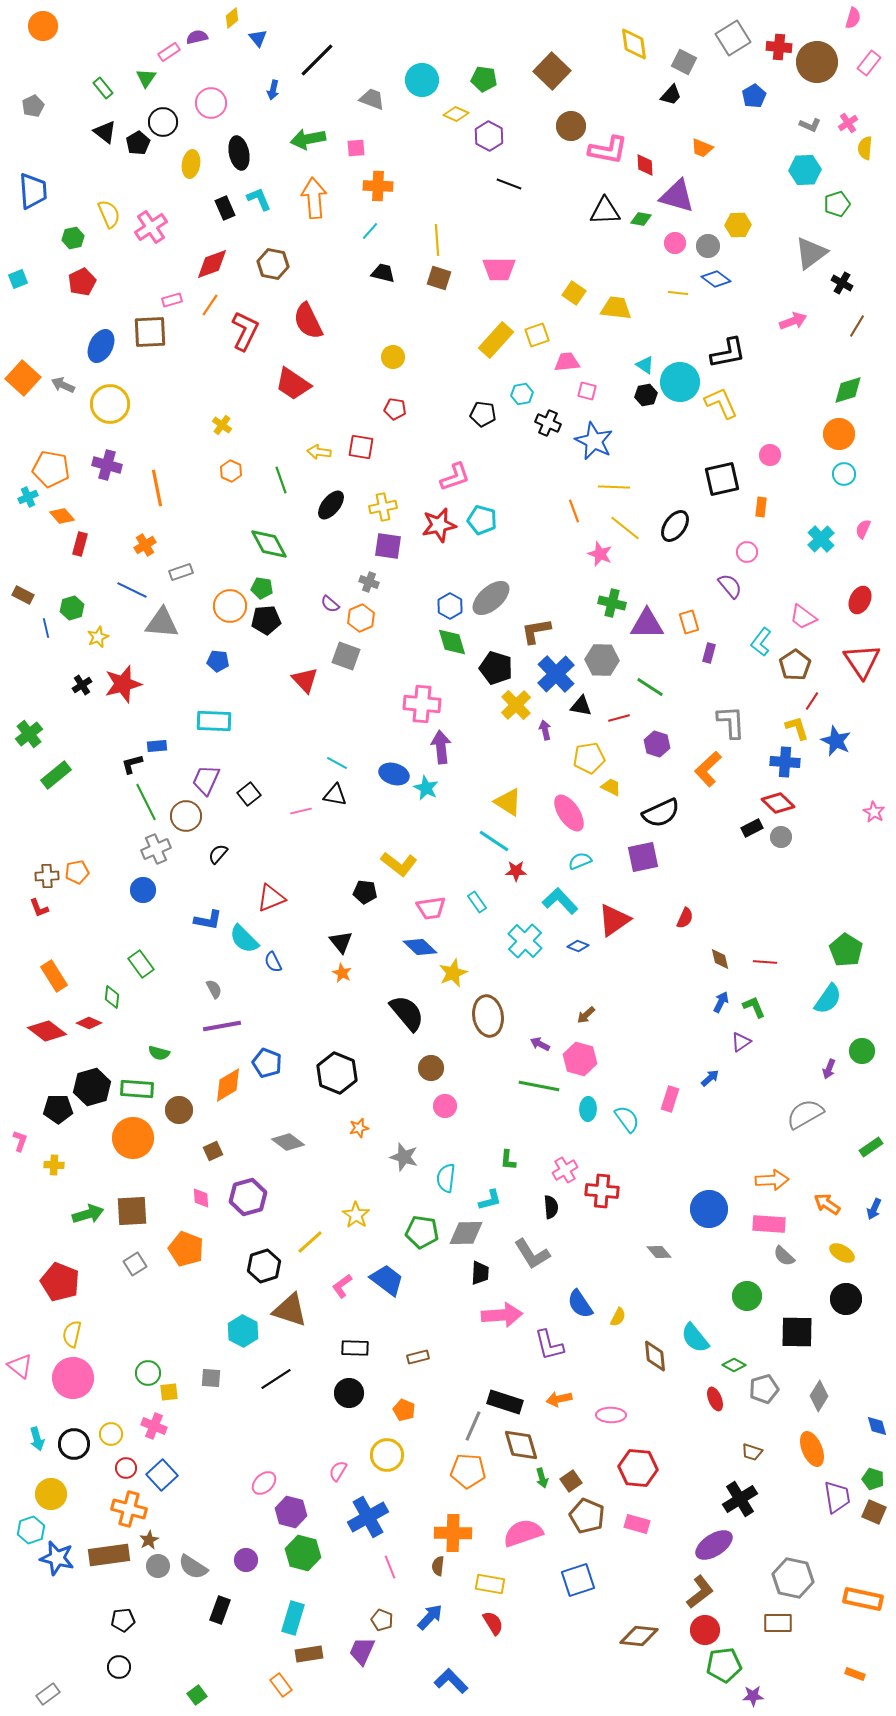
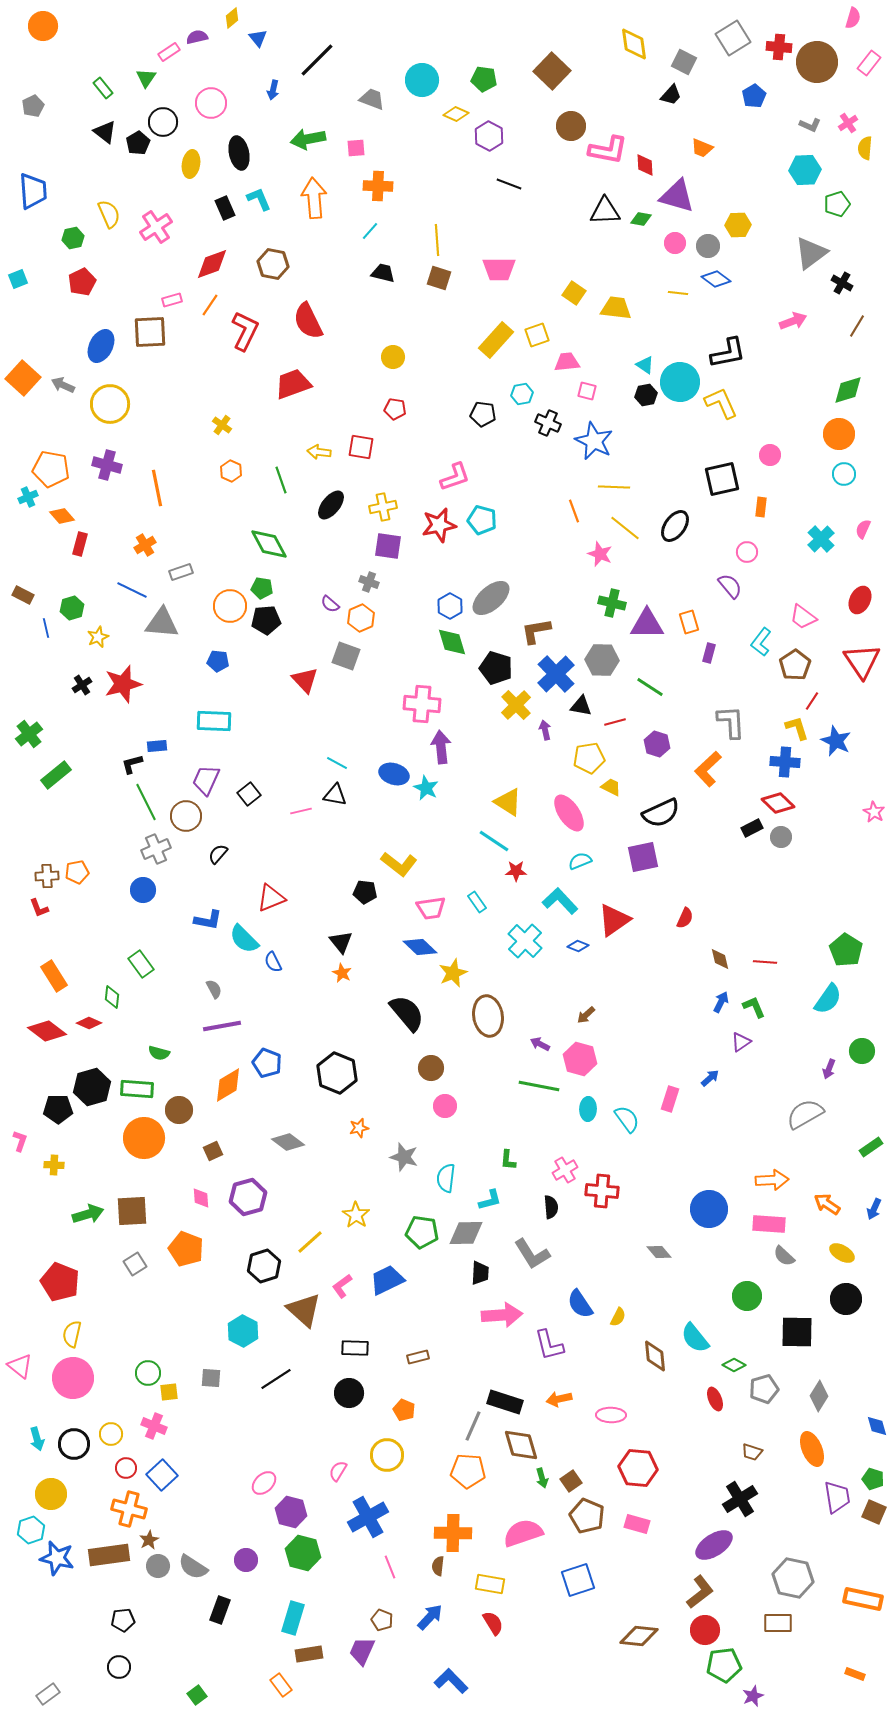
pink cross at (151, 227): moved 5 px right
red trapezoid at (293, 384): rotated 126 degrees clockwise
red line at (619, 718): moved 4 px left, 4 px down
orange circle at (133, 1138): moved 11 px right
blue trapezoid at (387, 1280): rotated 63 degrees counterclockwise
brown triangle at (290, 1310): moved 14 px right; rotated 24 degrees clockwise
purple star at (753, 1696): rotated 20 degrees counterclockwise
